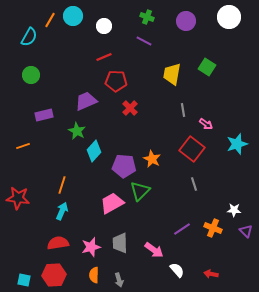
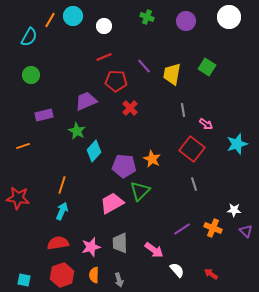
purple line at (144, 41): moved 25 px down; rotated 21 degrees clockwise
red arrow at (211, 274): rotated 24 degrees clockwise
red hexagon at (54, 275): moved 8 px right; rotated 15 degrees counterclockwise
